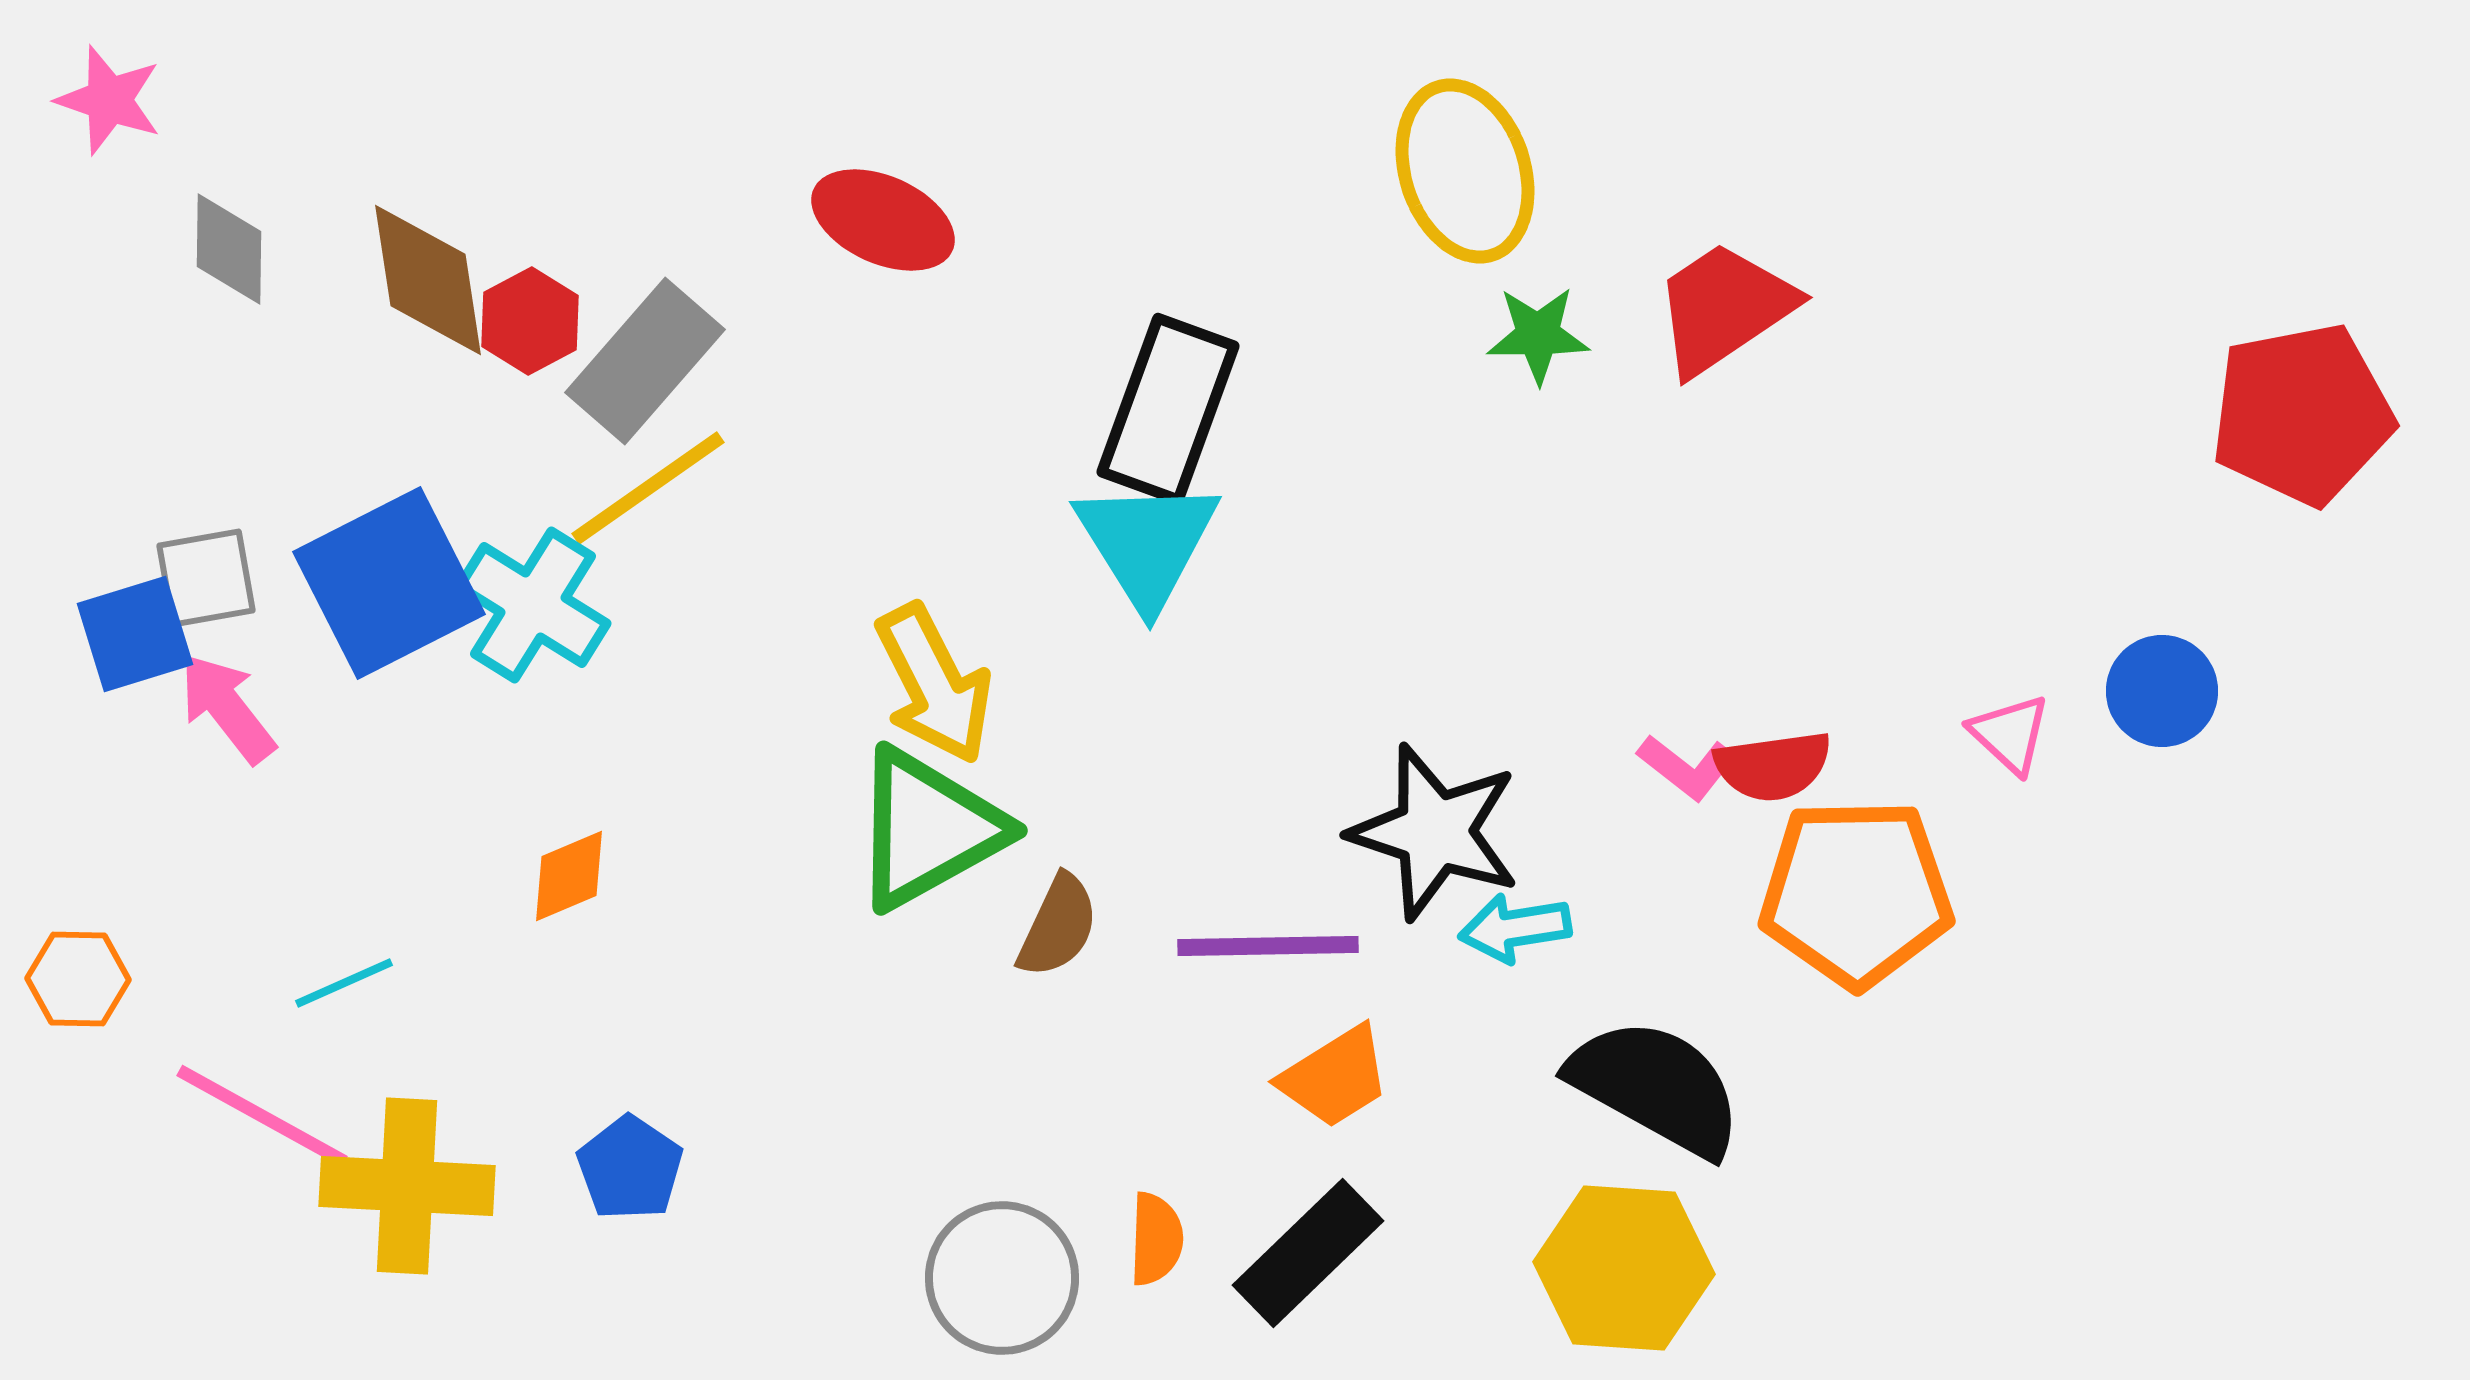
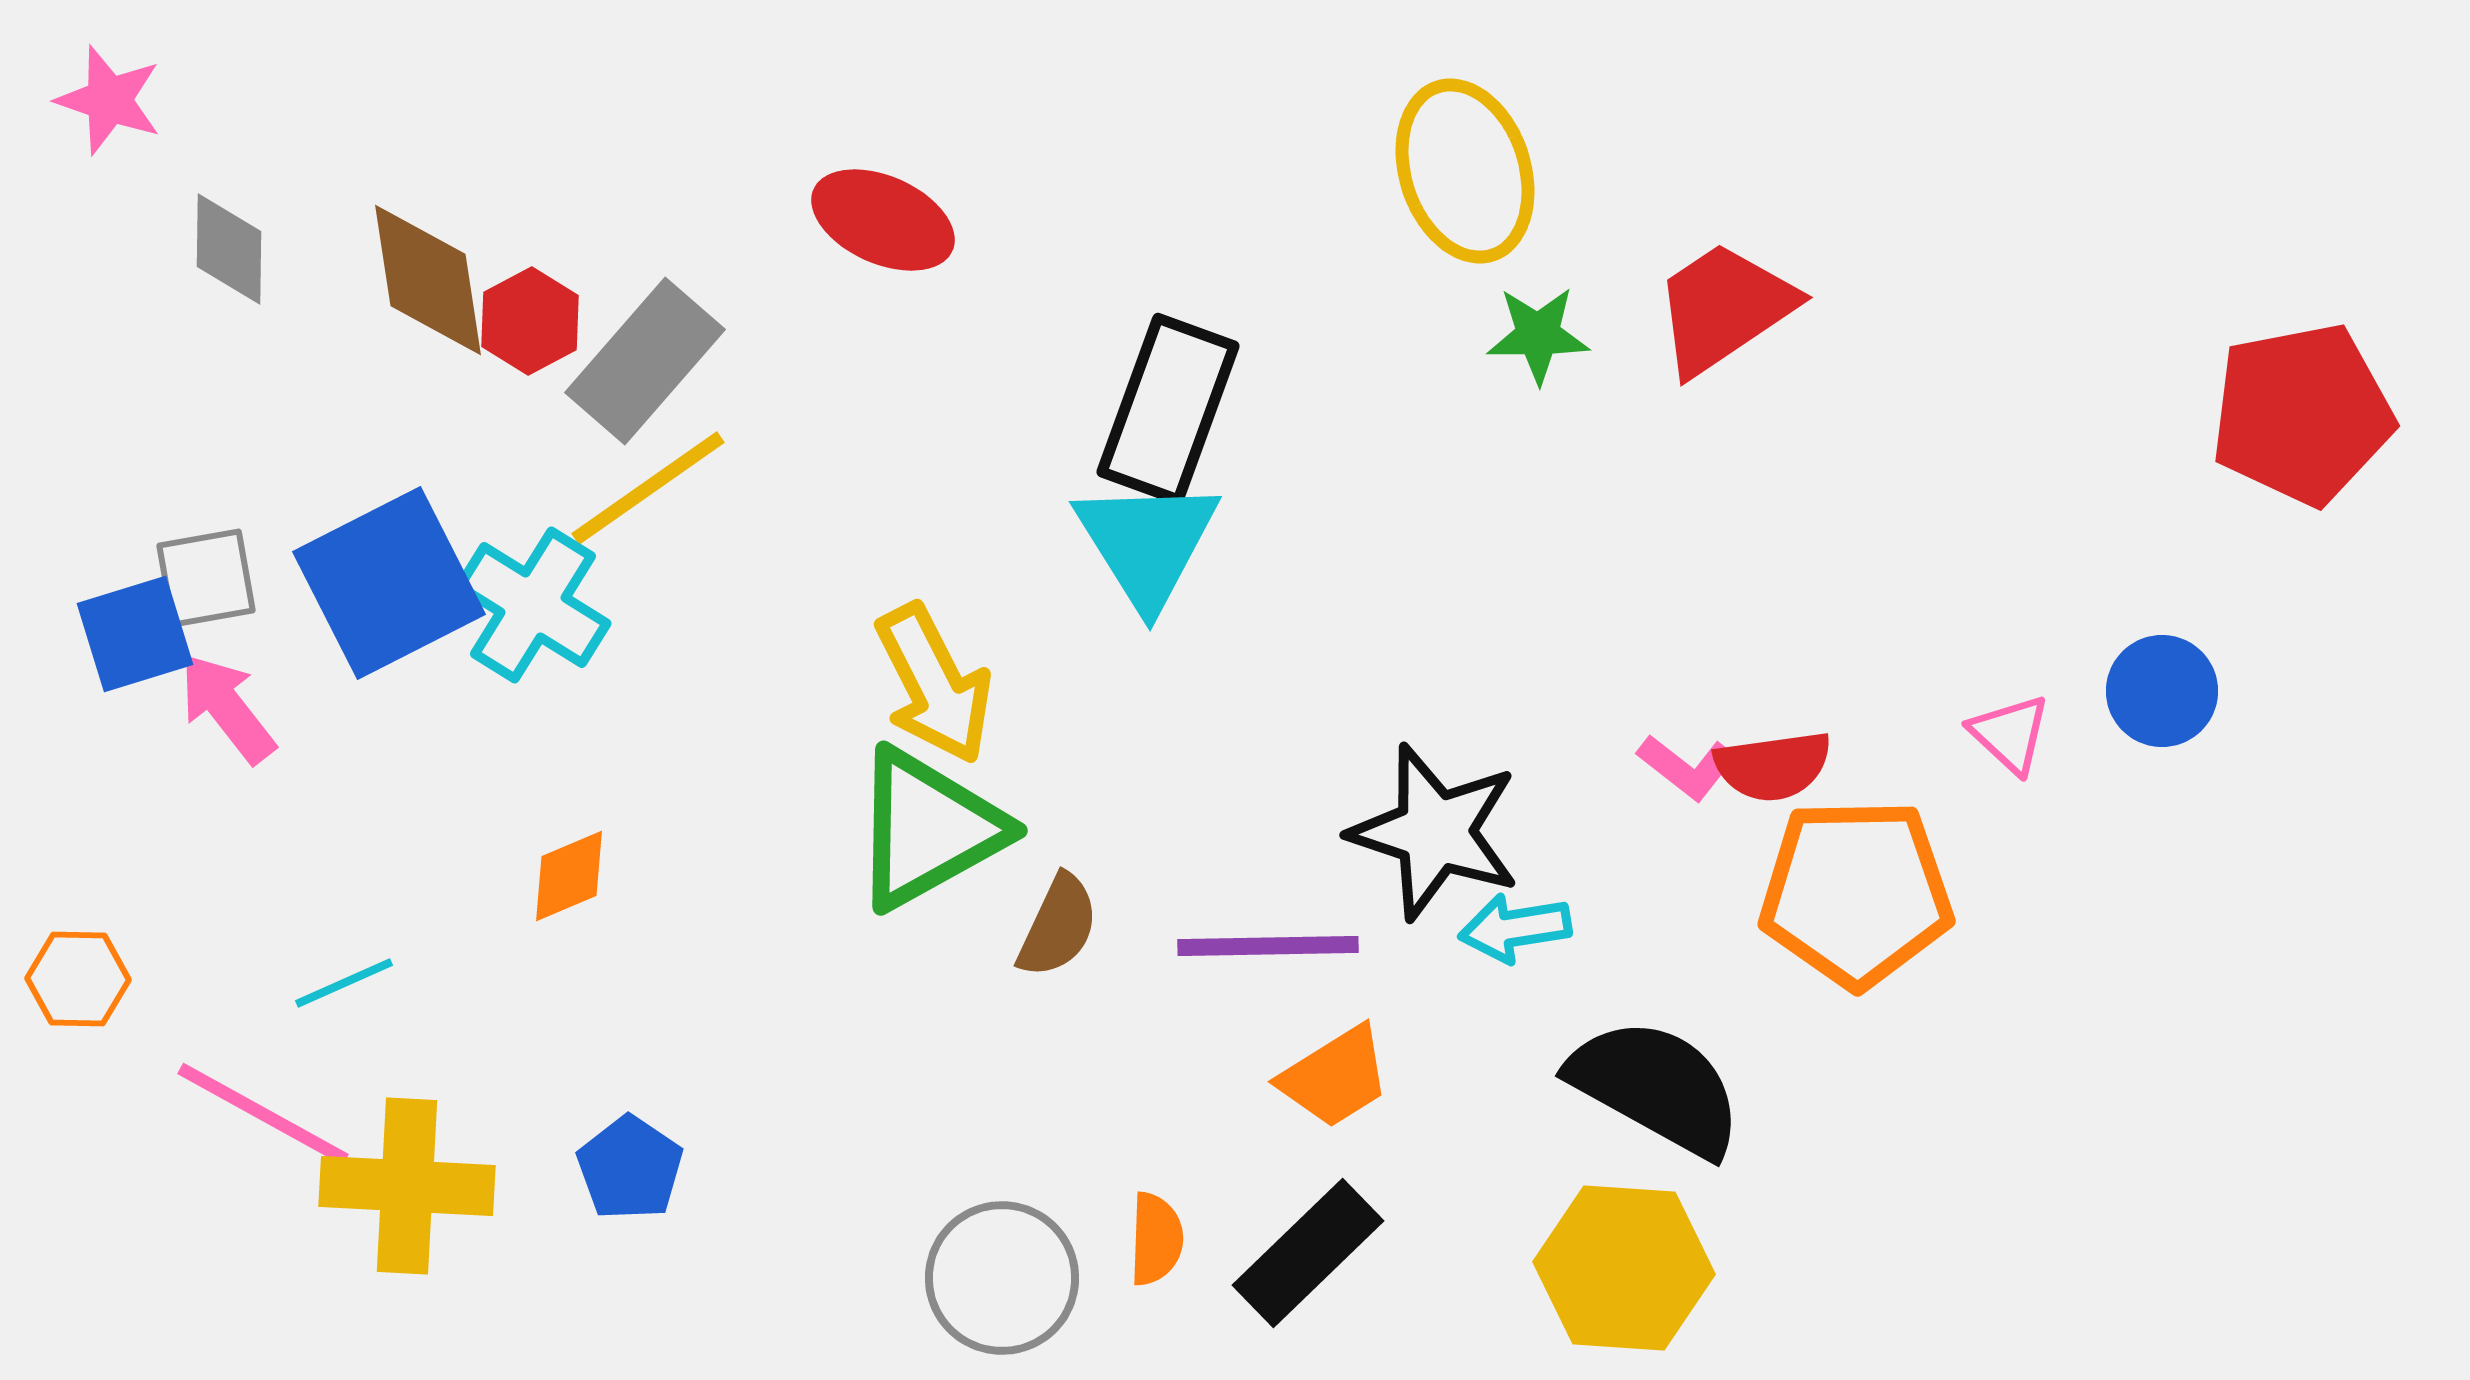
pink line at (262, 1116): moved 1 px right, 2 px up
